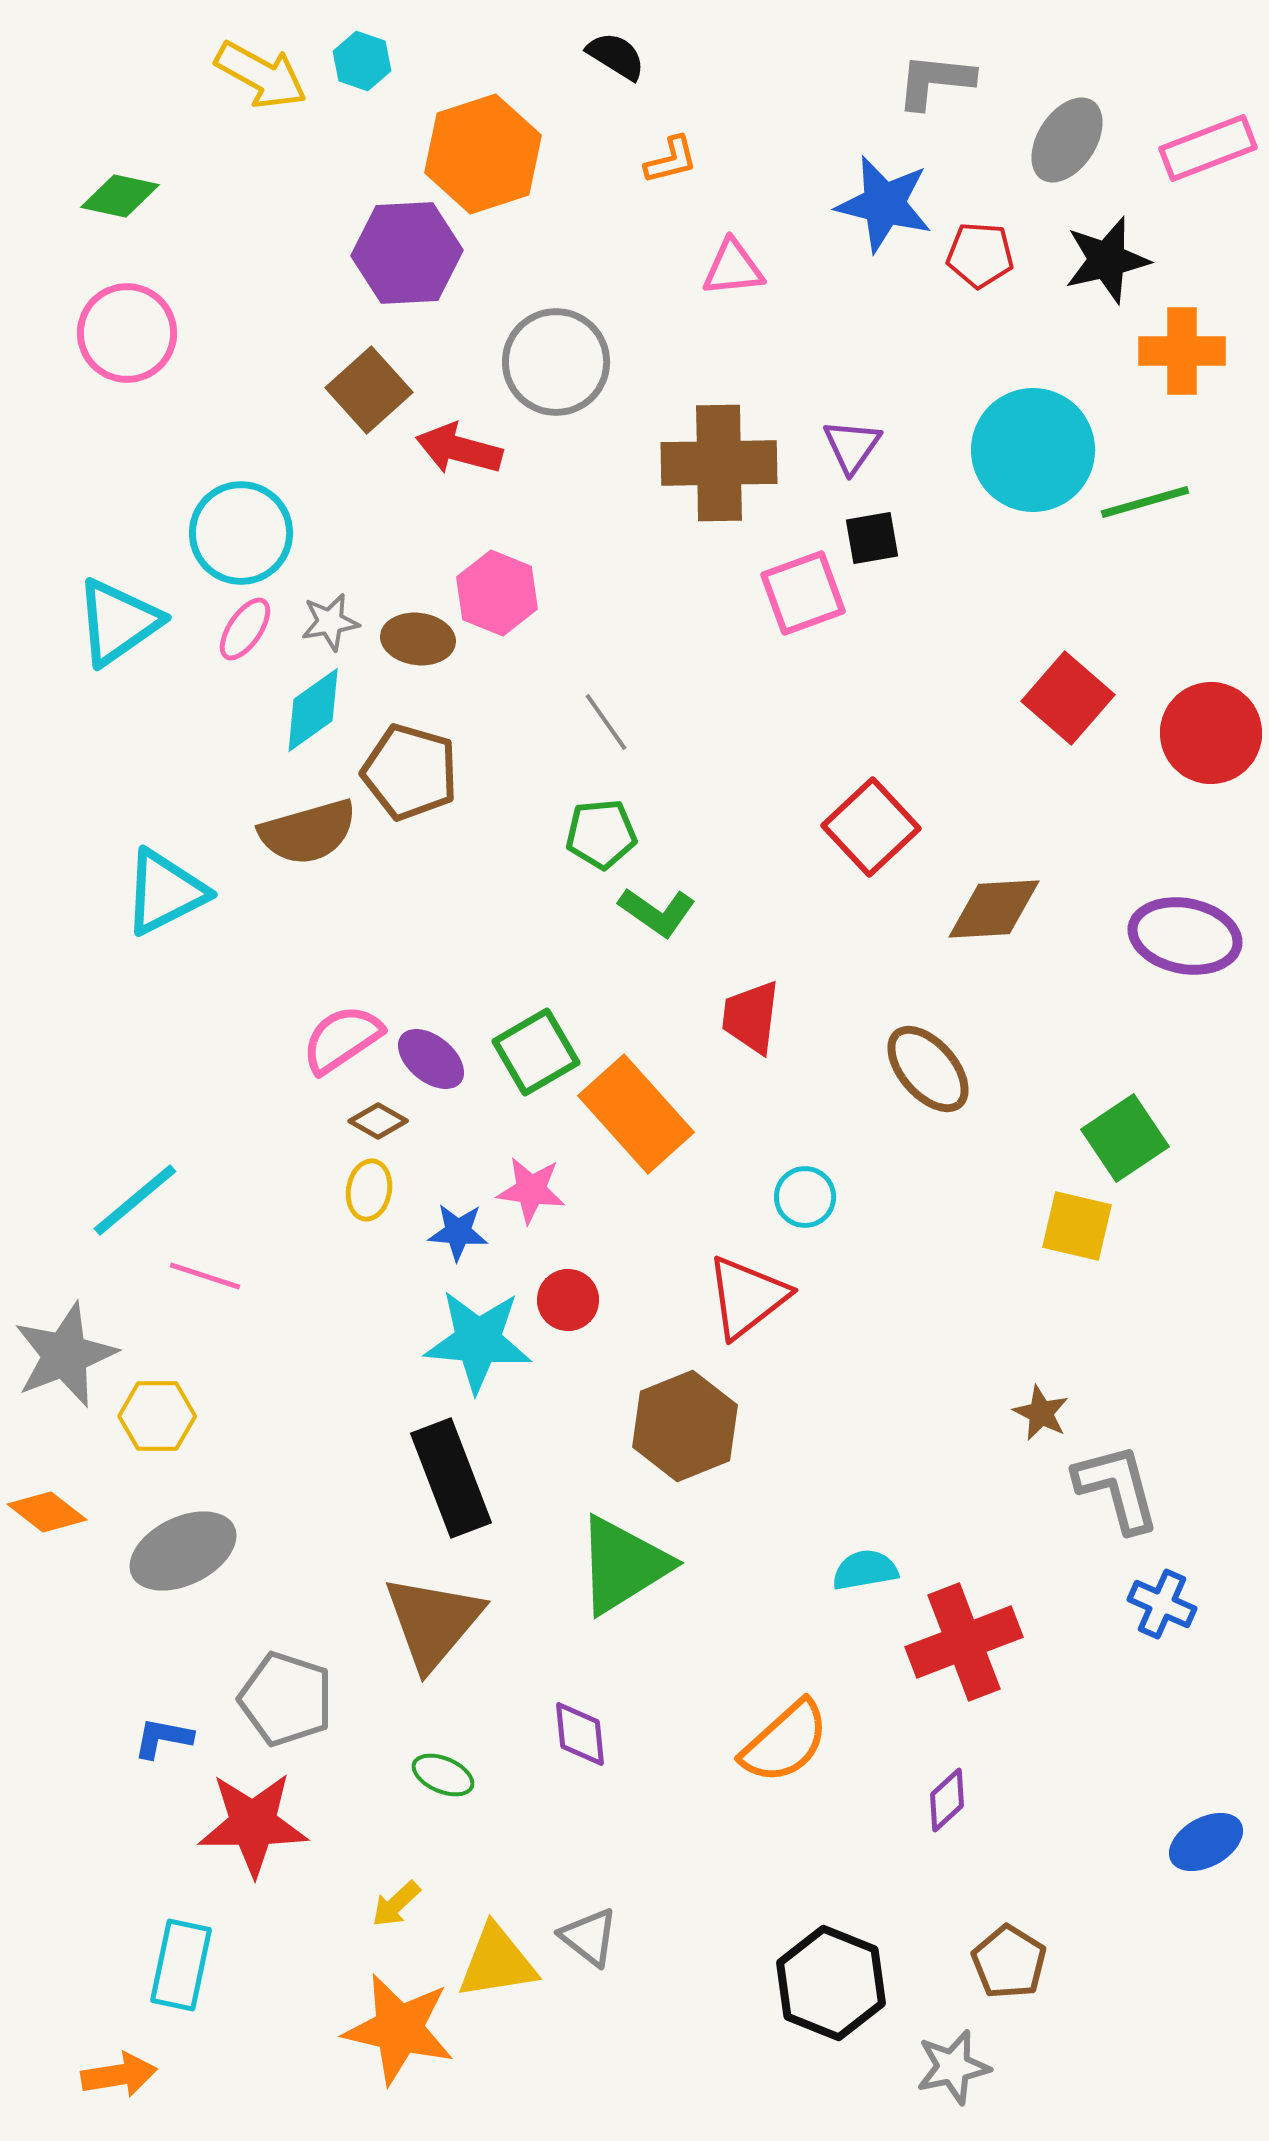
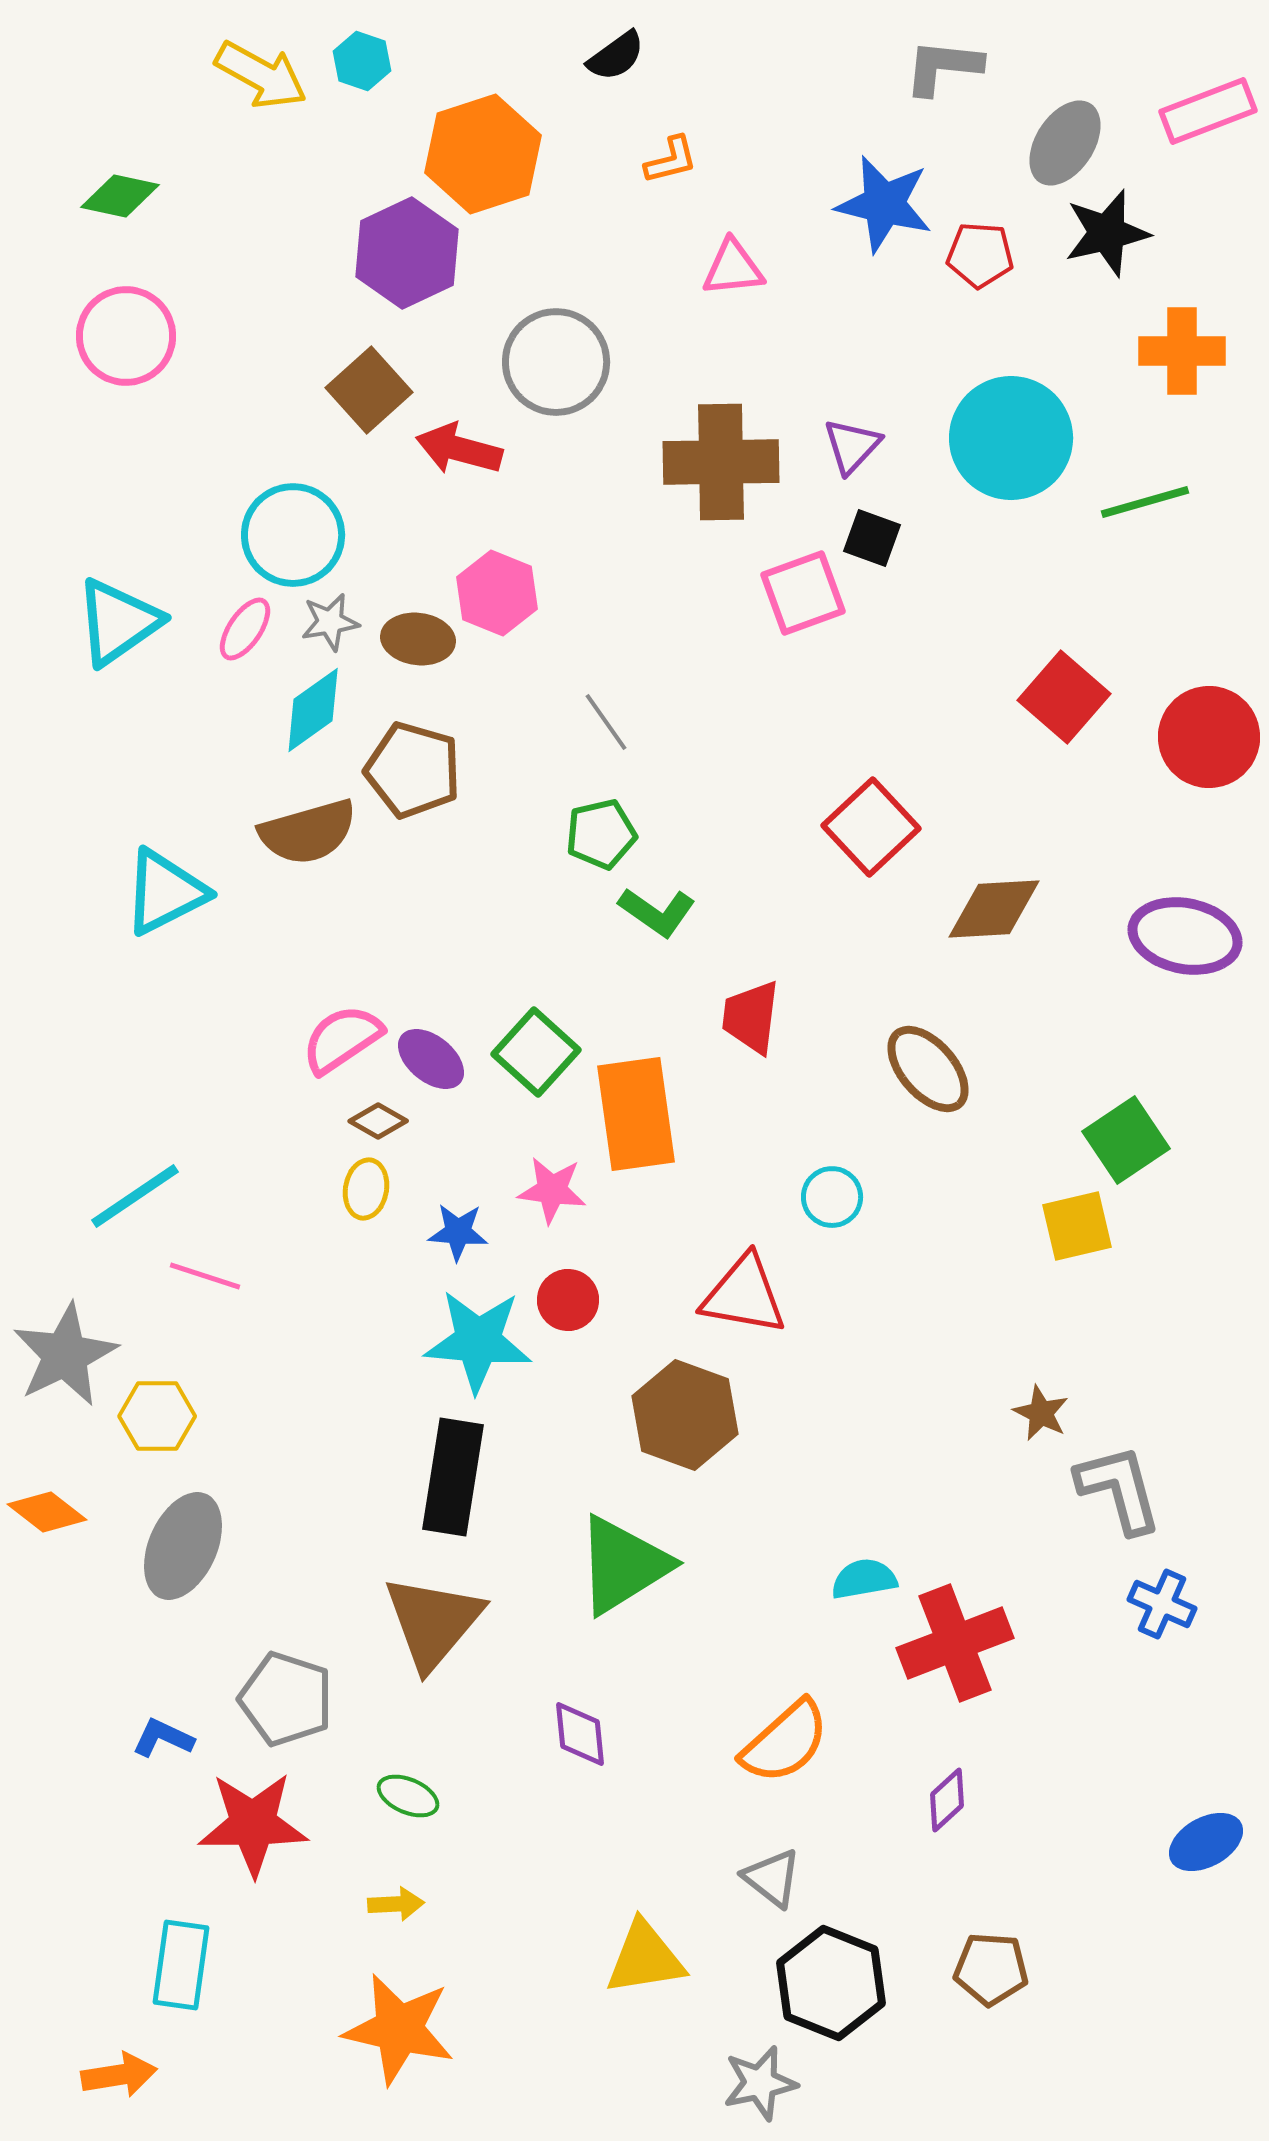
black semicircle at (616, 56): rotated 112 degrees clockwise
gray L-shape at (935, 81): moved 8 px right, 14 px up
gray ellipse at (1067, 140): moved 2 px left, 3 px down
pink rectangle at (1208, 148): moved 37 px up
purple hexagon at (407, 253): rotated 22 degrees counterclockwise
black star at (1107, 260): moved 27 px up
pink circle at (127, 333): moved 1 px left, 3 px down
purple triangle at (852, 446): rotated 8 degrees clockwise
cyan circle at (1033, 450): moved 22 px left, 12 px up
brown cross at (719, 463): moved 2 px right, 1 px up
cyan circle at (241, 533): moved 52 px right, 2 px down
black square at (872, 538): rotated 30 degrees clockwise
red square at (1068, 698): moved 4 px left, 1 px up
red circle at (1211, 733): moved 2 px left, 4 px down
brown pentagon at (410, 772): moved 3 px right, 2 px up
green pentagon at (601, 834): rotated 8 degrees counterclockwise
green square at (536, 1052): rotated 18 degrees counterclockwise
orange rectangle at (636, 1114): rotated 34 degrees clockwise
green square at (1125, 1138): moved 1 px right, 2 px down
yellow ellipse at (369, 1190): moved 3 px left, 1 px up
pink star at (531, 1190): moved 21 px right
cyan circle at (805, 1197): moved 27 px right
cyan line at (135, 1200): moved 4 px up; rotated 6 degrees clockwise
yellow square at (1077, 1226): rotated 26 degrees counterclockwise
red triangle at (747, 1297): moved 3 px left, 2 px up; rotated 48 degrees clockwise
gray star at (65, 1355): rotated 5 degrees counterclockwise
brown hexagon at (685, 1426): moved 11 px up; rotated 18 degrees counterclockwise
black rectangle at (451, 1478): moved 2 px right, 1 px up; rotated 30 degrees clockwise
gray L-shape at (1117, 1488): moved 2 px right, 1 px down
gray ellipse at (183, 1551): moved 5 px up; rotated 40 degrees counterclockwise
cyan semicircle at (865, 1570): moved 1 px left, 9 px down
red cross at (964, 1642): moved 9 px left, 1 px down
blue L-shape at (163, 1738): rotated 14 degrees clockwise
green ellipse at (443, 1775): moved 35 px left, 21 px down
yellow arrow at (396, 1904): rotated 140 degrees counterclockwise
gray triangle at (589, 1937): moved 183 px right, 59 px up
yellow triangle at (497, 1962): moved 148 px right, 4 px up
brown pentagon at (1009, 1962): moved 18 px left, 7 px down; rotated 28 degrees counterclockwise
cyan rectangle at (181, 1965): rotated 4 degrees counterclockwise
gray star at (953, 2067): moved 193 px left, 16 px down
